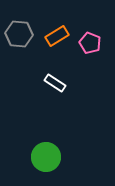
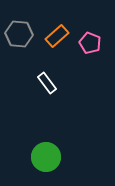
orange rectangle: rotated 10 degrees counterclockwise
white rectangle: moved 8 px left; rotated 20 degrees clockwise
